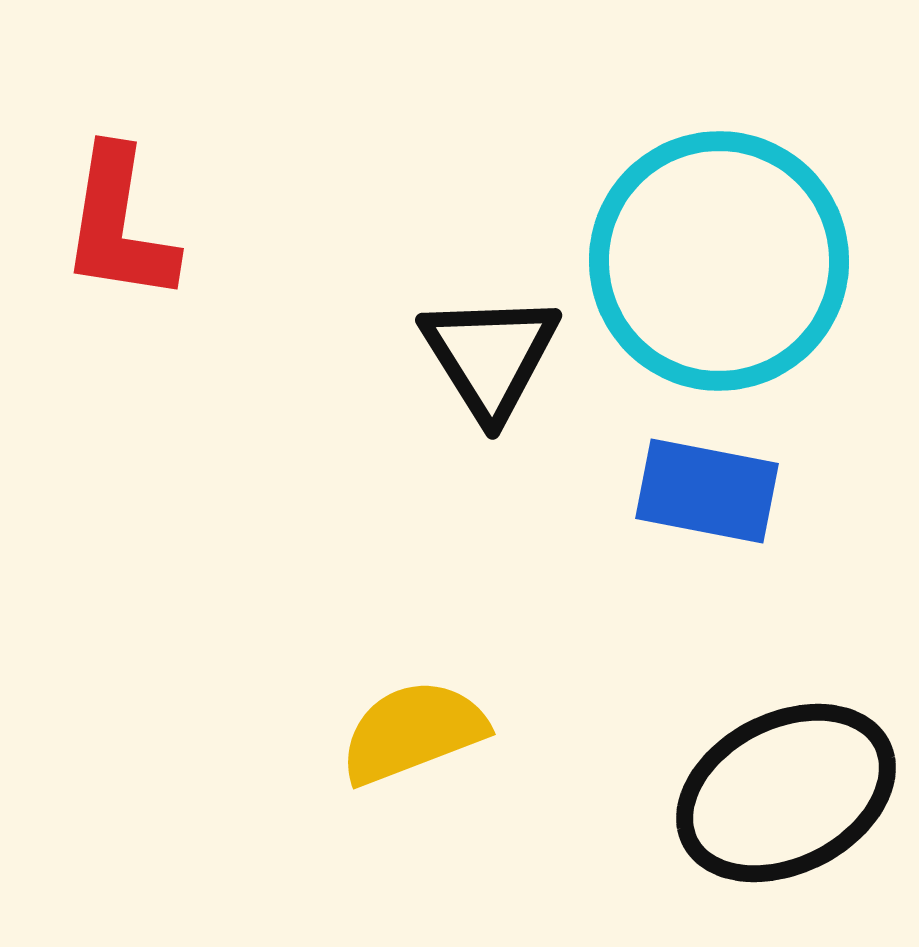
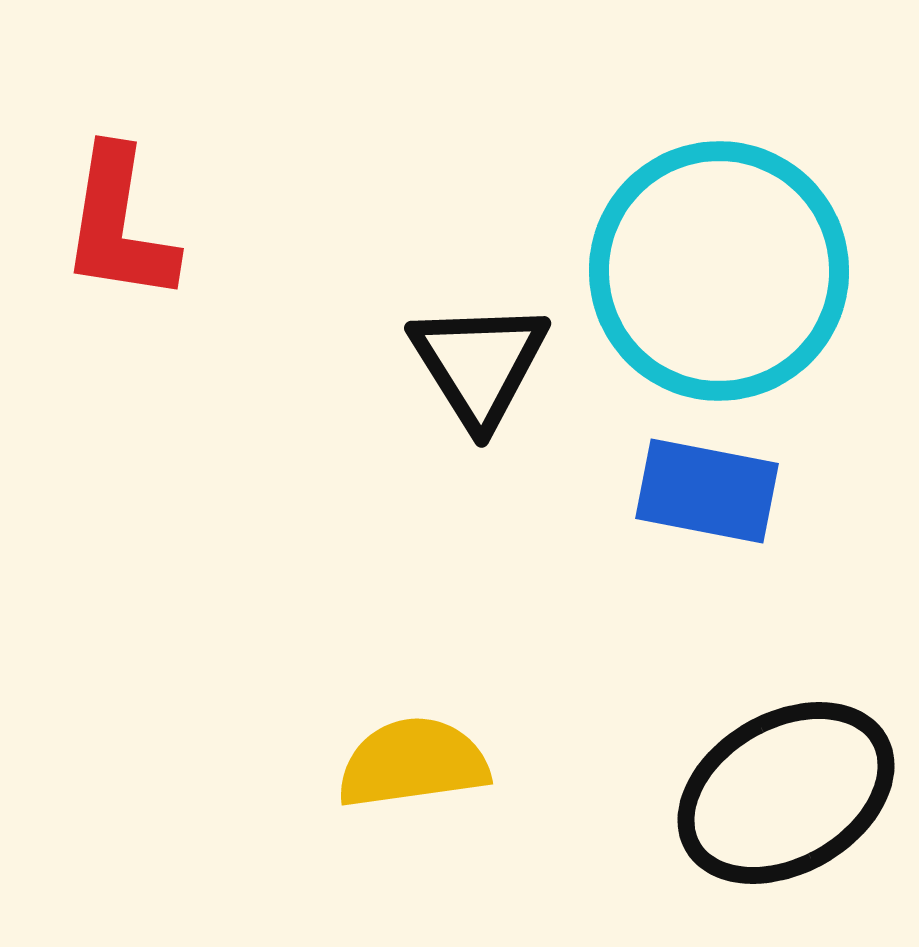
cyan circle: moved 10 px down
black triangle: moved 11 px left, 8 px down
yellow semicircle: moved 31 px down; rotated 13 degrees clockwise
black ellipse: rotated 3 degrees counterclockwise
